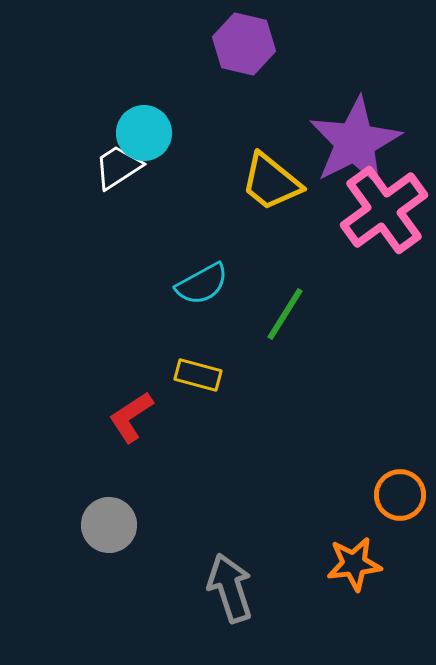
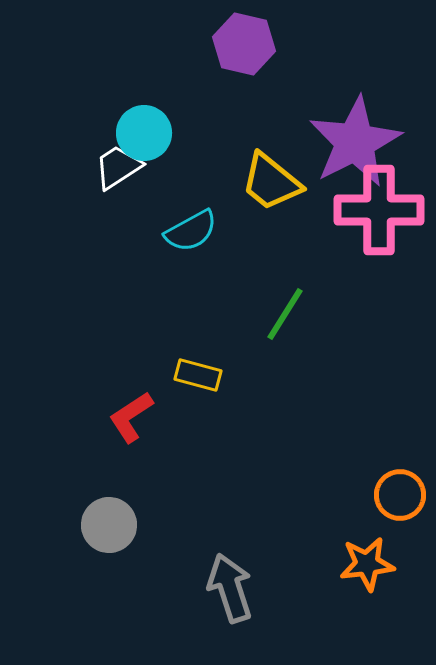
pink cross: moved 5 px left; rotated 36 degrees clockwise
cyan semicircle: moved 11 px left, 53 px up
orange star: moved 13 px right
